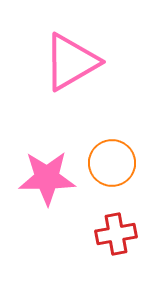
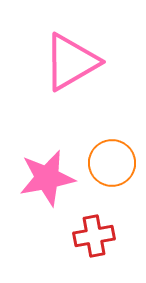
pink star: rotated 10 degrees counterclockwise
red cross: moved 22 px left, 2 px down
